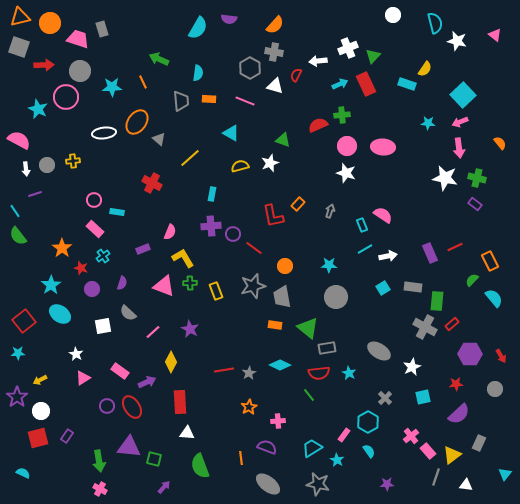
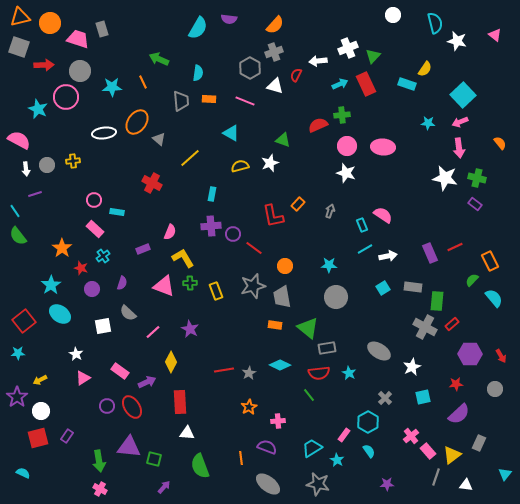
gray cross at (274, 52): rotated 30 degrees counterclockwise
